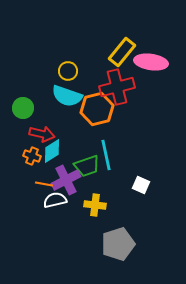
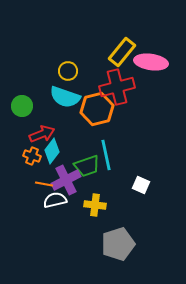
cyan semicircle: moved 2 px left, 1 px down
green circle: moved 1 px left, 2 px up
red arrow: rotated 35 degrees counterclockwise
cyan diamond: rotated 20 degrees counterclockwise
